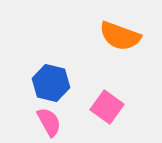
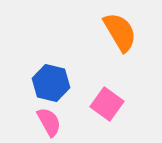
orange semicircle: moved 4 px up; rotated 141 degrees counterclockwise
pink square: moved 3 px up
